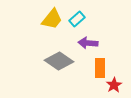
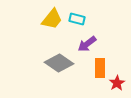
cyan rectangle: rotated 56 degrees clockwise
purple arrow: moved 1 px left, 1 px down; rotated 42 degrees counterclockwise
gray diamond: moved 2 px down
red star: moved 3 px right, 2 px up
